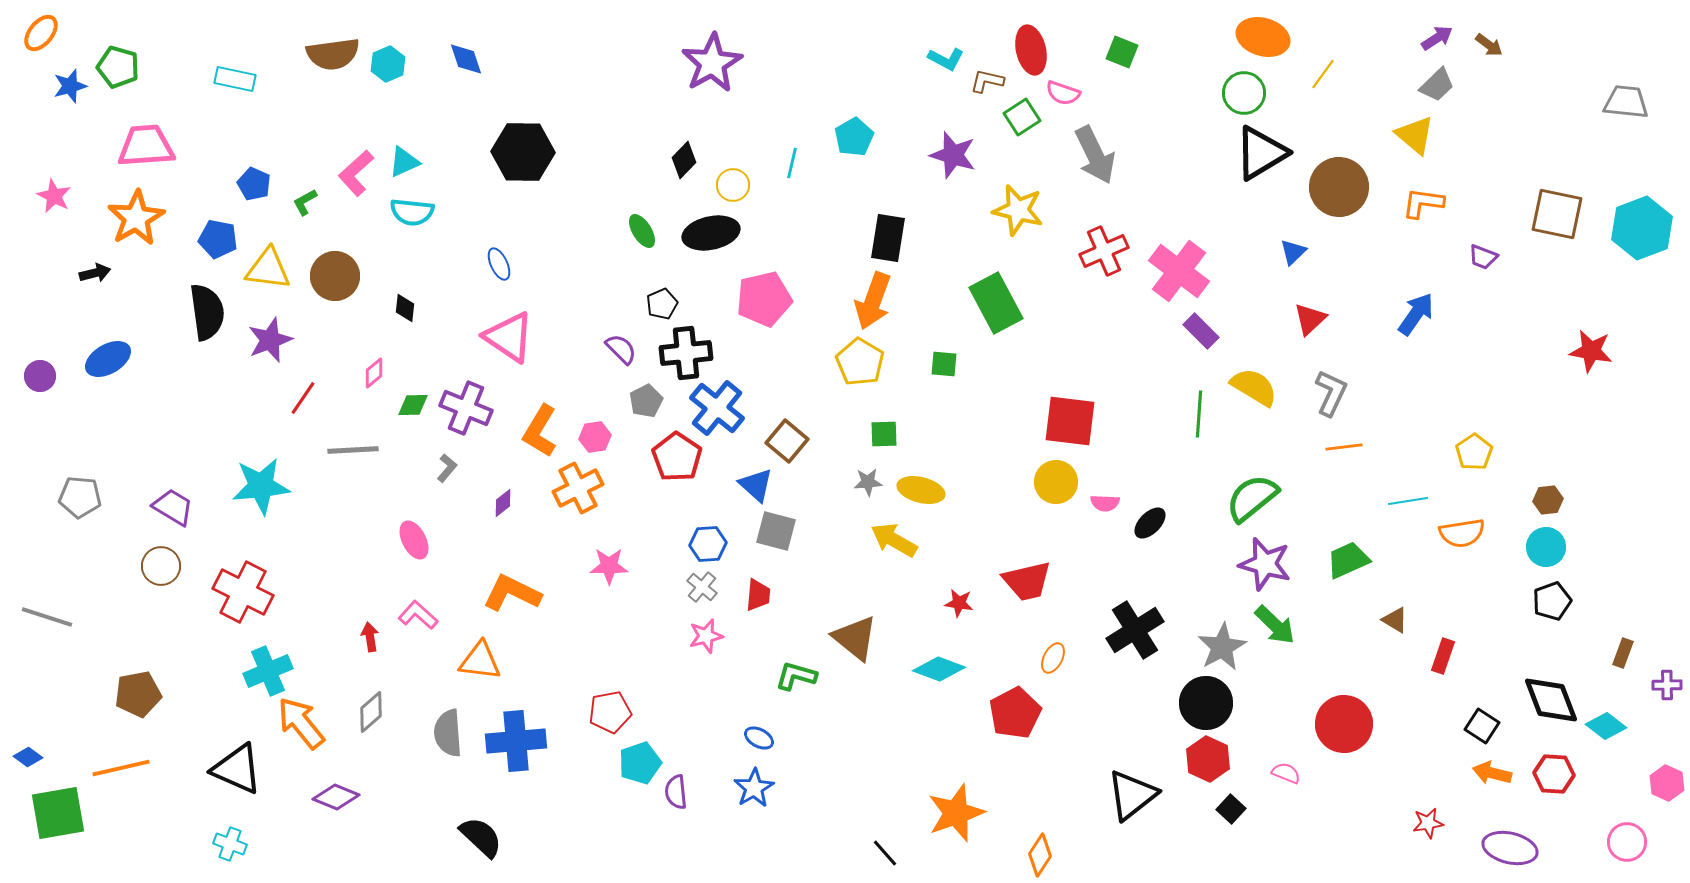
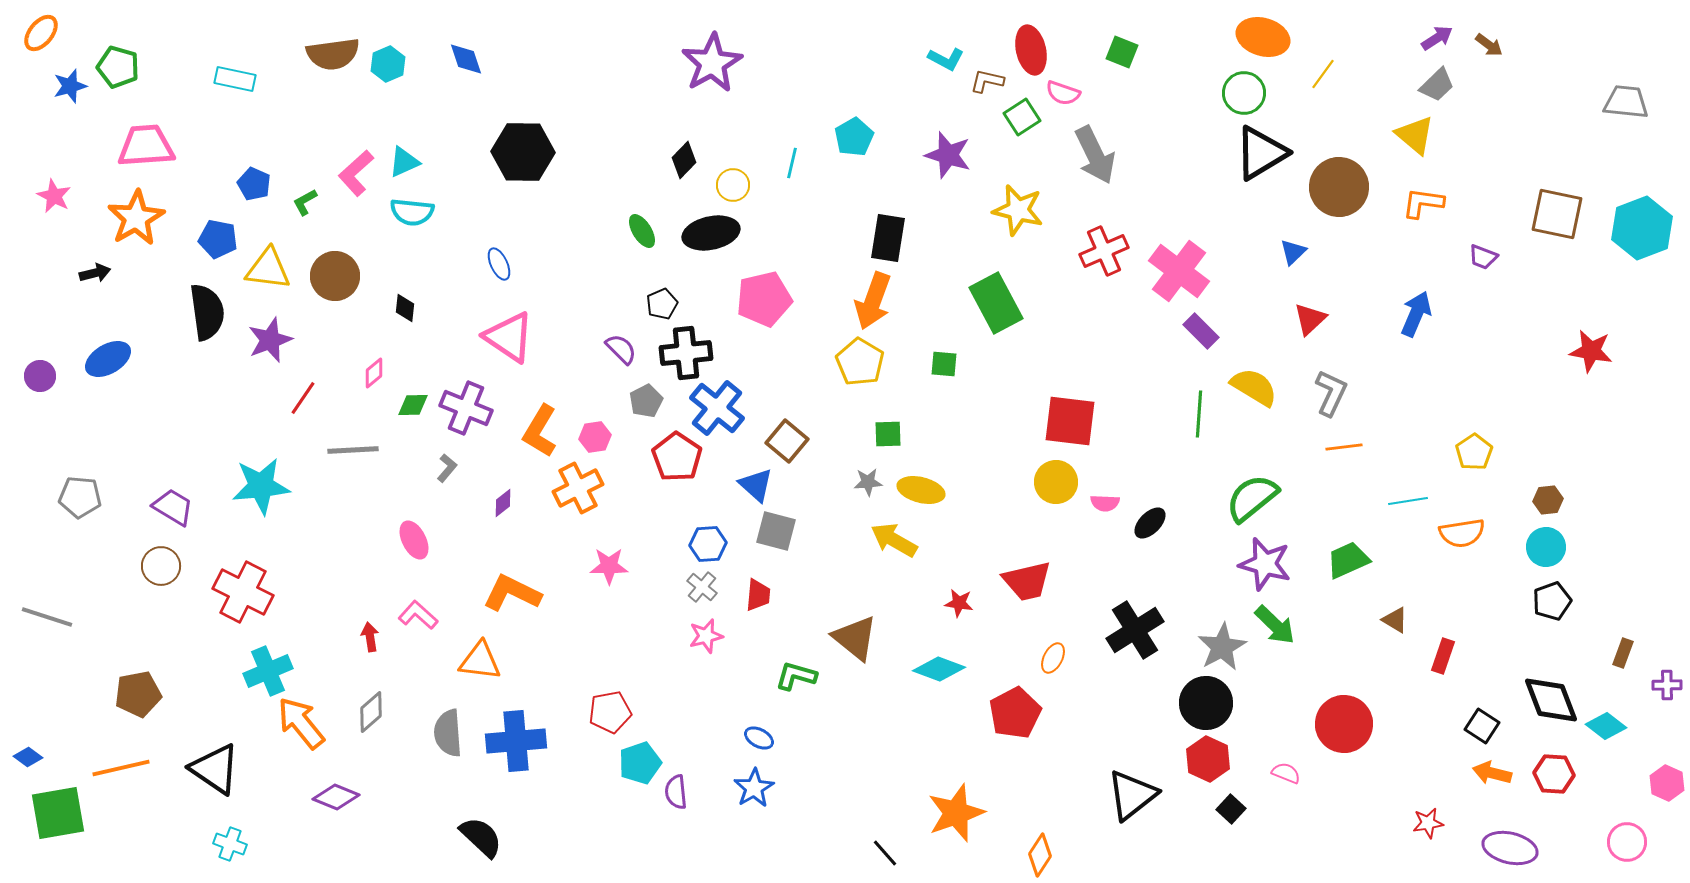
purple star at (953, 155): moved 5 px left
blue arrow at (1416, 314): rotated 12 degrees counterclockwise
green square at (884, 434): moved 4 px right
black triangle at (237, 769): moved 22 px left; rotated 10 degrees clockwise
